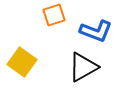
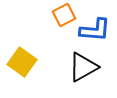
orange square: moved 10 px right; rotated 10 degrees counterclockwise
blue L-shape: moved 1 px left, 1 px up; rotated 16 degrees counterclockwise
